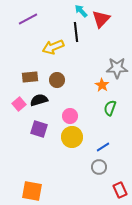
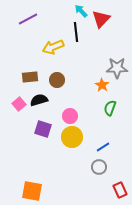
purple square: moved 4 px right
